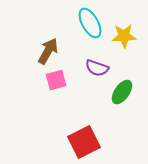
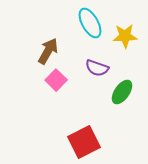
yellow star: moved 1 px right
pink square: rotated 30 degrees counterclockwise
